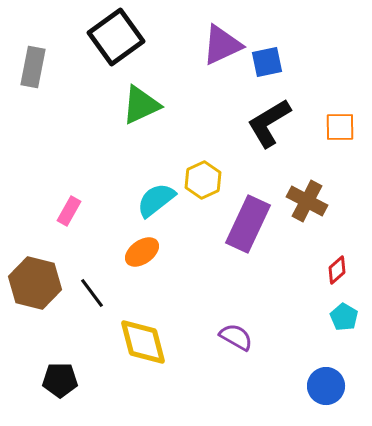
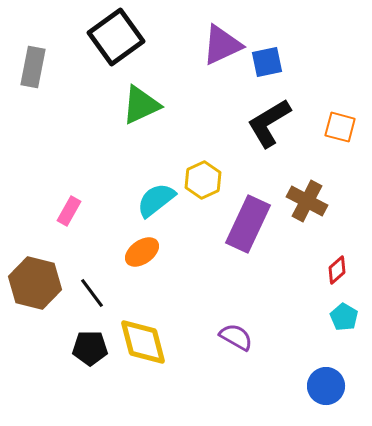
orange square: rotated 16 degrees clockwise
black pentagon: moved 30 px right, 32 px up
